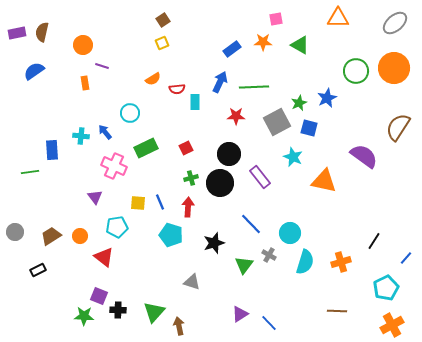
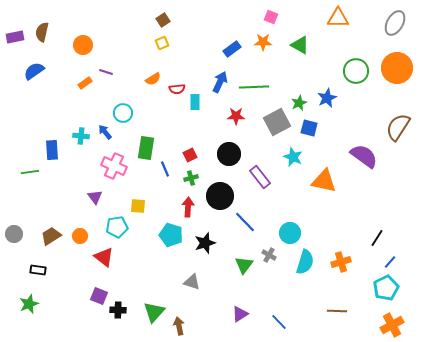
pink square at (276, 19): moved 5 px left, 2 px up; rotated 32 degrees clockwise
gray ellipse at (395, 23): rotated 20 degrees counterclockwise
purple rectangle at (17, 33): moved 2 px left, 4 px down
purple line at (102, 66): moved 4 px right, 6 px down
orange circle at (394, 68): moved 3 px right
orange rectangle at (85, 83): rotated 64 degrees clockwise
cyan circle at (130, 113): moved 7 px left
green rectangle at (146, 148): rotated 55 degrees counterclockwise
red square at (186, 148): moved 4 px right, 7 px down
black circle at (220, 183): moved 13 px down
blue line at (160, 202): moved 5 px right, 33 px up
yellow square at (138, 203): moved 3 px down
blue line at (251, 224): moved 6 px left, 2 px up
gray circle at (15, 232): moved 1 px left, 2 px down
black line at (374, 241): moved 3 px right, 3 px up
black star at (214, 243): moved 9 px left
blue line at (406, 258): moved 16 px left, 4 px down
black rectangle at (38, 270): rotated 35 degrees clockwise
green star at (84, 316): moved 55 px left, 12 px up; rotated 24 degrees counterclockwise
blue line at (269, 323): moved 10 px right, 1 px up
